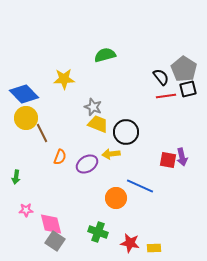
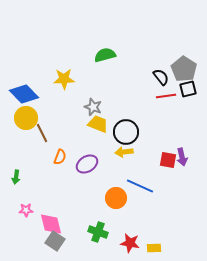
yellow arrow: moved 13 px right, 2 px up
